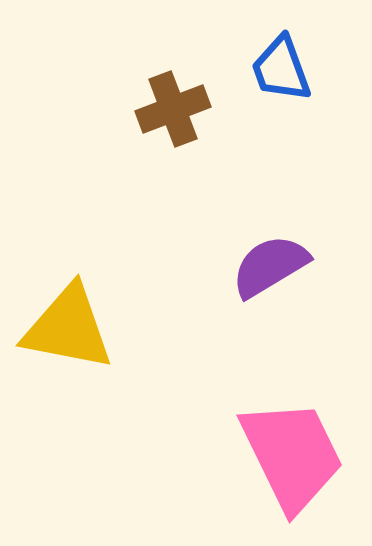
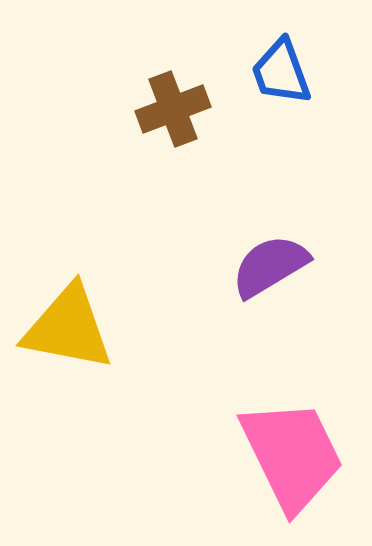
blue trapezoid: moved 3 px down
